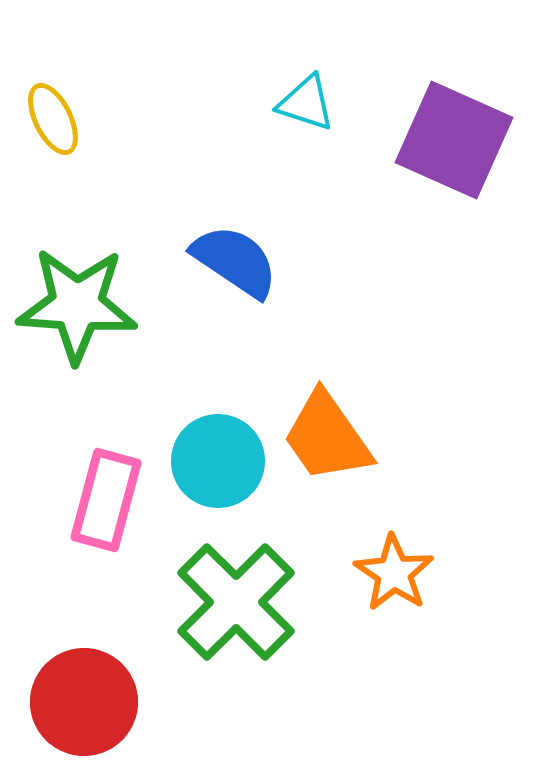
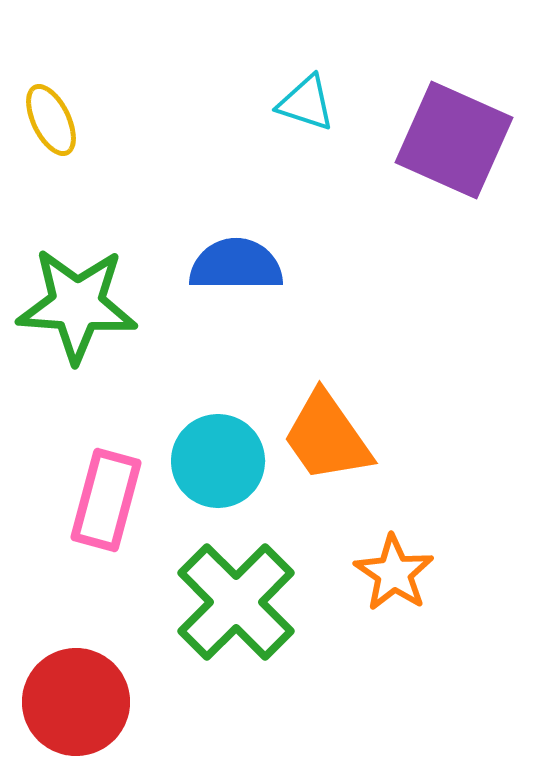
yellow ellipse: moved 2 px left, 1 px down
blue semicircle: moved 1 px right, 4 px down; rotated 34 degrees counterclockwise
red circle: moved 8 px left
